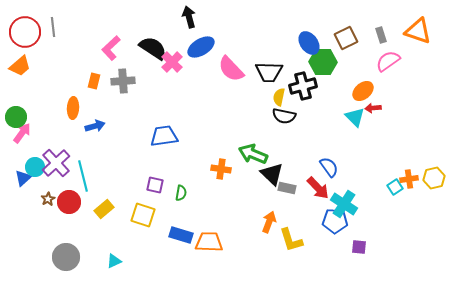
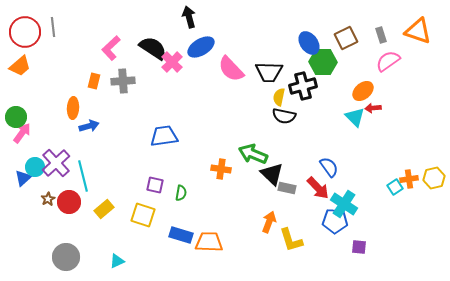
blue arrow at (95, 126): moved 6 px left
cyan triangle at (114, 261): moved 3 px right
